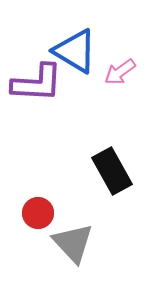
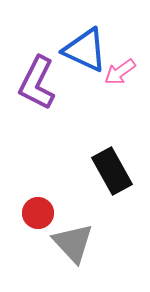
blue triangle: moved 10 px right, 1 px up; rotated 6 degrees counterclockwise
purple L-shape: rotated 114 degrees clockwise
